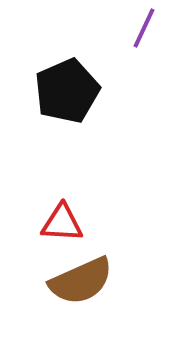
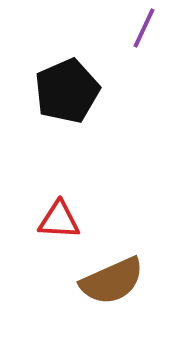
red triangle: moved 3 px left, 3 px up
brown semicircle: moved 31 px right
